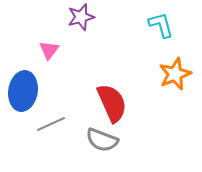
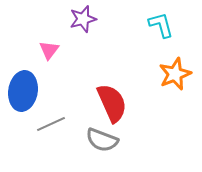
purple star: moved 2 px right, 2 px down
